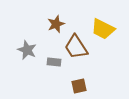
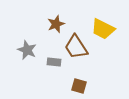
brown square: rotated 28 degrees clockwise
